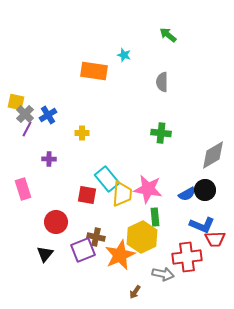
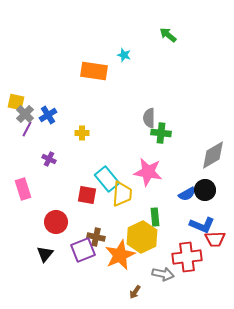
gray semicircle: moved 13 px left, 36 px down
purple cross: rotated 24 degrees clockwise
pink star: moved 17 px up
